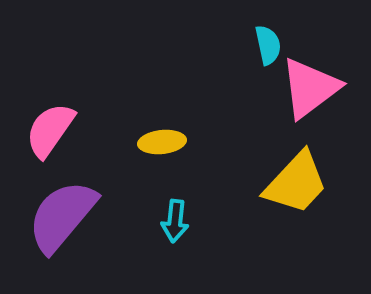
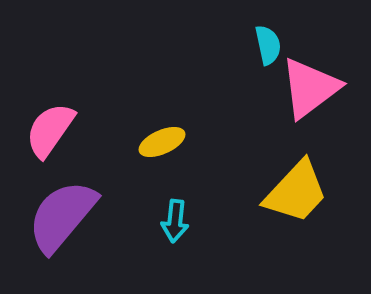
yellow ellipse: rotated 18 degrees counterclockwise
yellow trapezoid: moved 9 px down
